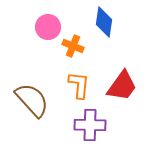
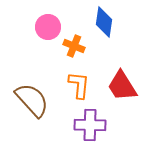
orange cross: moved 1 px right
red trapezoid: rotated 112 degrees clockwise
